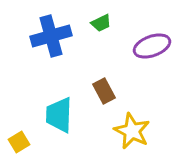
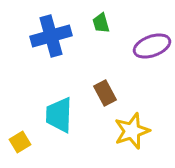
green trapezoid: rotated 100 degrees clockwise
brown rectangle: moved 1 px right, 2 px down
yellow star: rotated 27 degrees clockwise
yellow square: moved 1 px right
